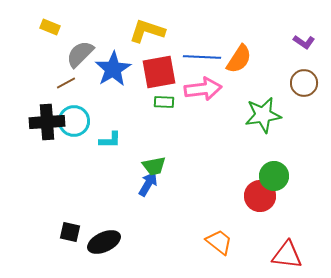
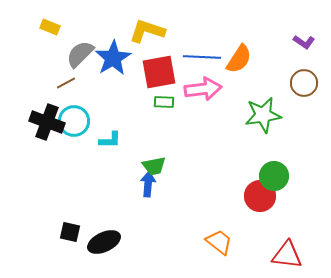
blue star: moved 11 px up
black cross: rotated 24 degrees clockwise
blue arrow: rotated 25 degrees counterclockwise
